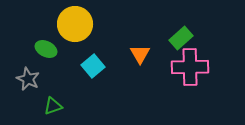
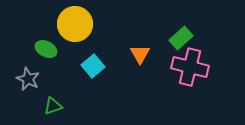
pink cross: rotated 15 degrees clockwise
